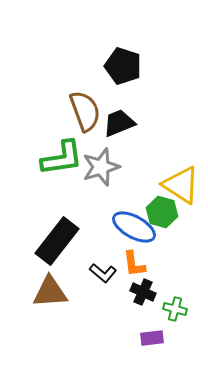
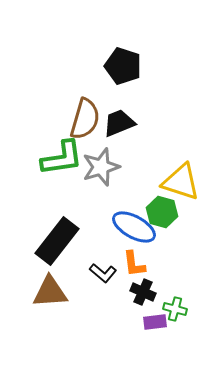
brown semicircle: moved 8 px down; rotated 36 degrees clockwise
yellow triangle: moved 3 px up; rotated 15 degrees counterclockwise
purple rectangle: moved 3 px right, 16 px up
